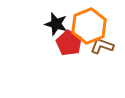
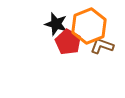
red pentagon: moved 1 px left, 1 px up
